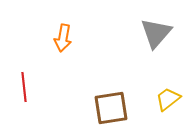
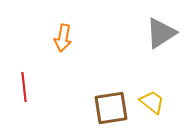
gray triangle: moved 5 px right; rotated 16 degrees clockwise
yellow trapezoid: moved 16 px left, 3 px down; rotated 76 degrees clockwise
